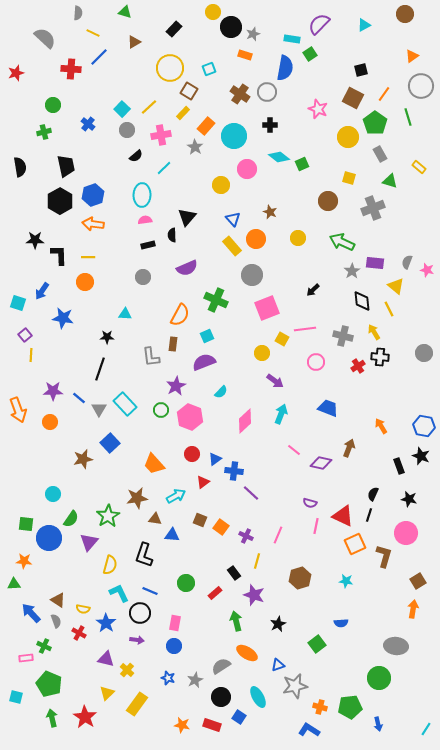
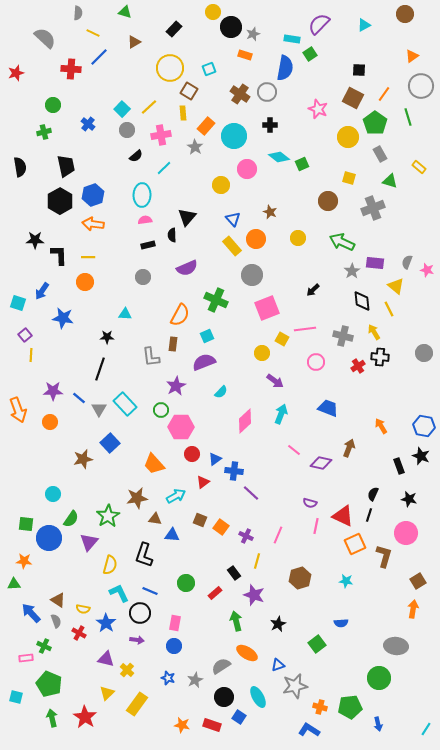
black square at (361, 70): moved 2 px left; rotated 16 degrees clockwise
yellow rectangle at (183, 113): rotated 48 degrees counterclockwise
pink hexagon at (190, 417): moved 9 px left, 10 px down; rotated 20 degrees counterclockwise
black circle at (221, 697): moved 3 px right
